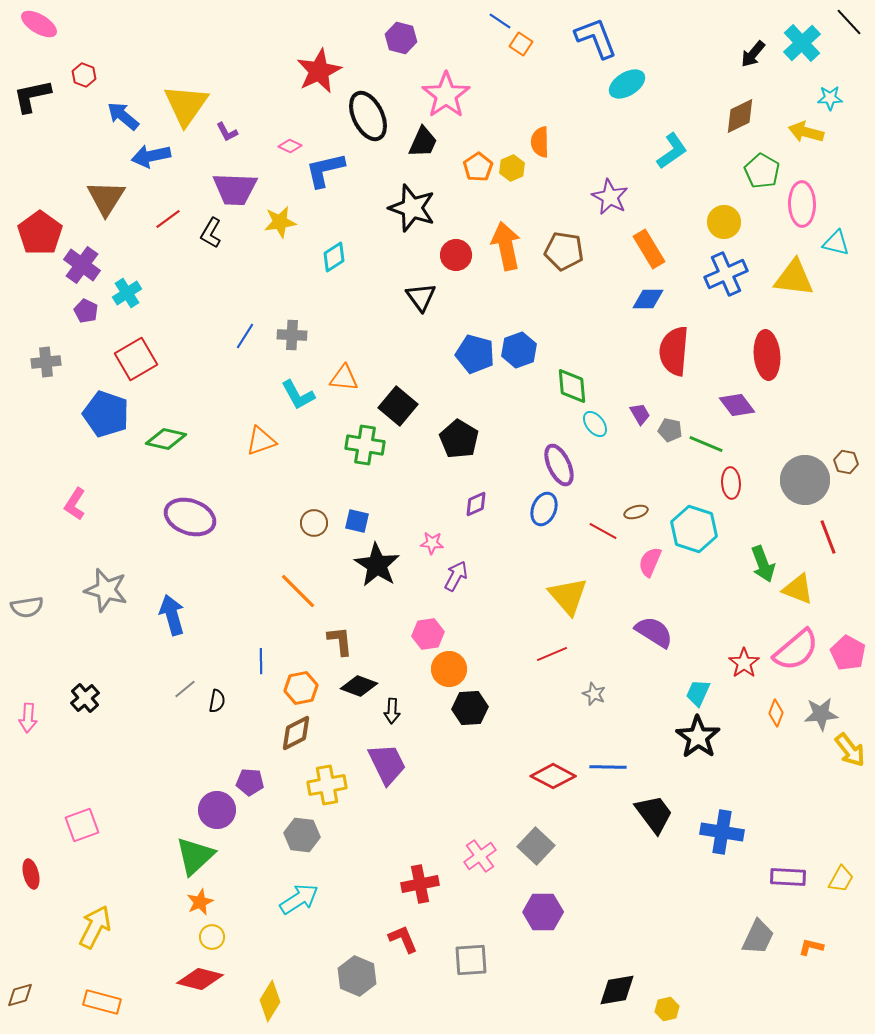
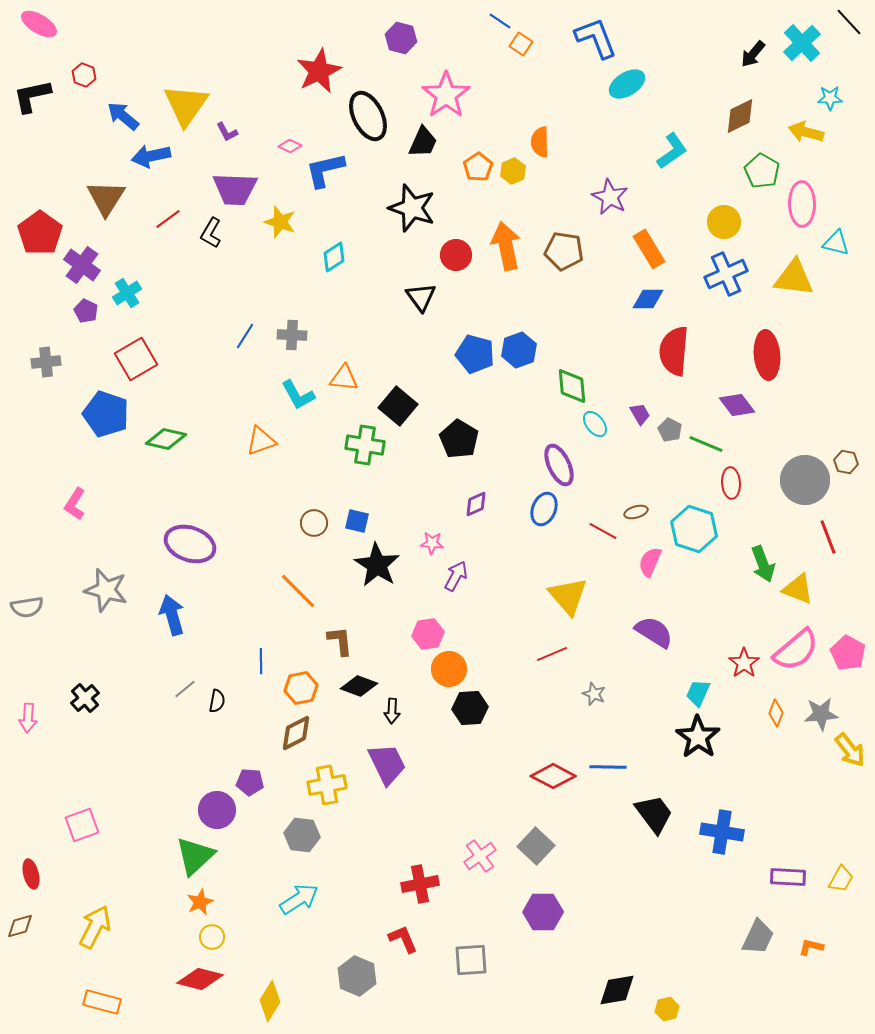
yellow hexagon at (512, 168): moved 1 px right, 3 px down
yellow star at (280, 222): rotated 28 degrees clockwise
gray pentagon at (670, 430): rotated 15 degrees clockwise
purple ellipse at (190, 517): moved 27 px down
brown diamond at (20, 995): moved 69 px up
